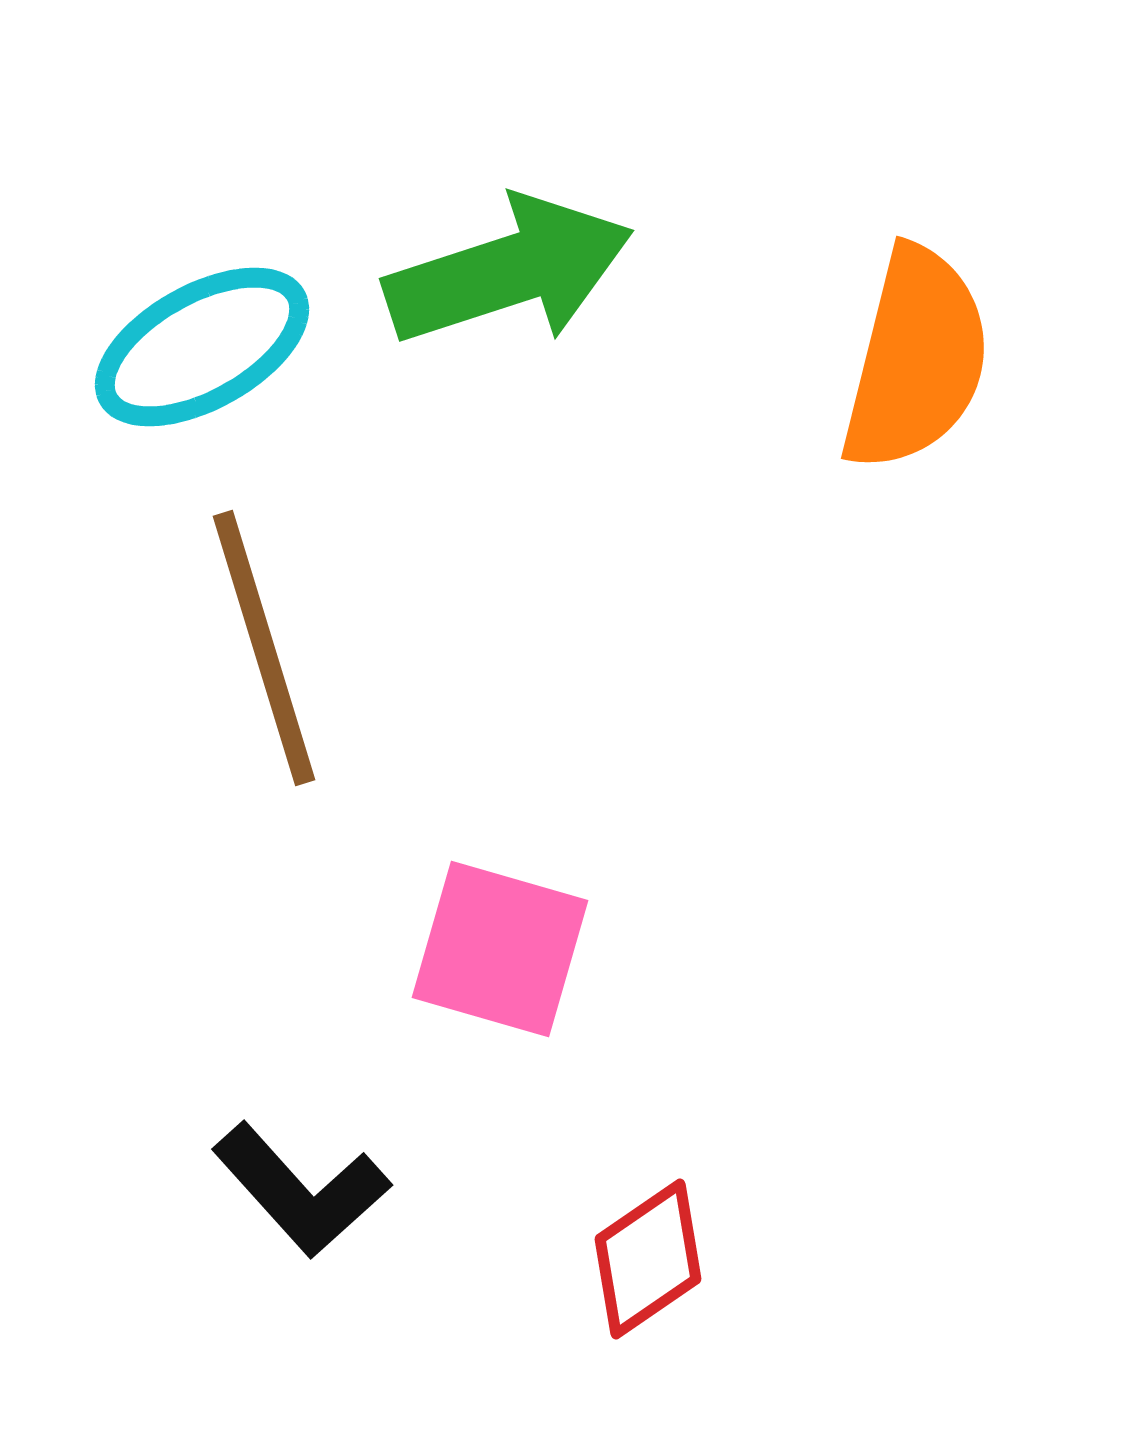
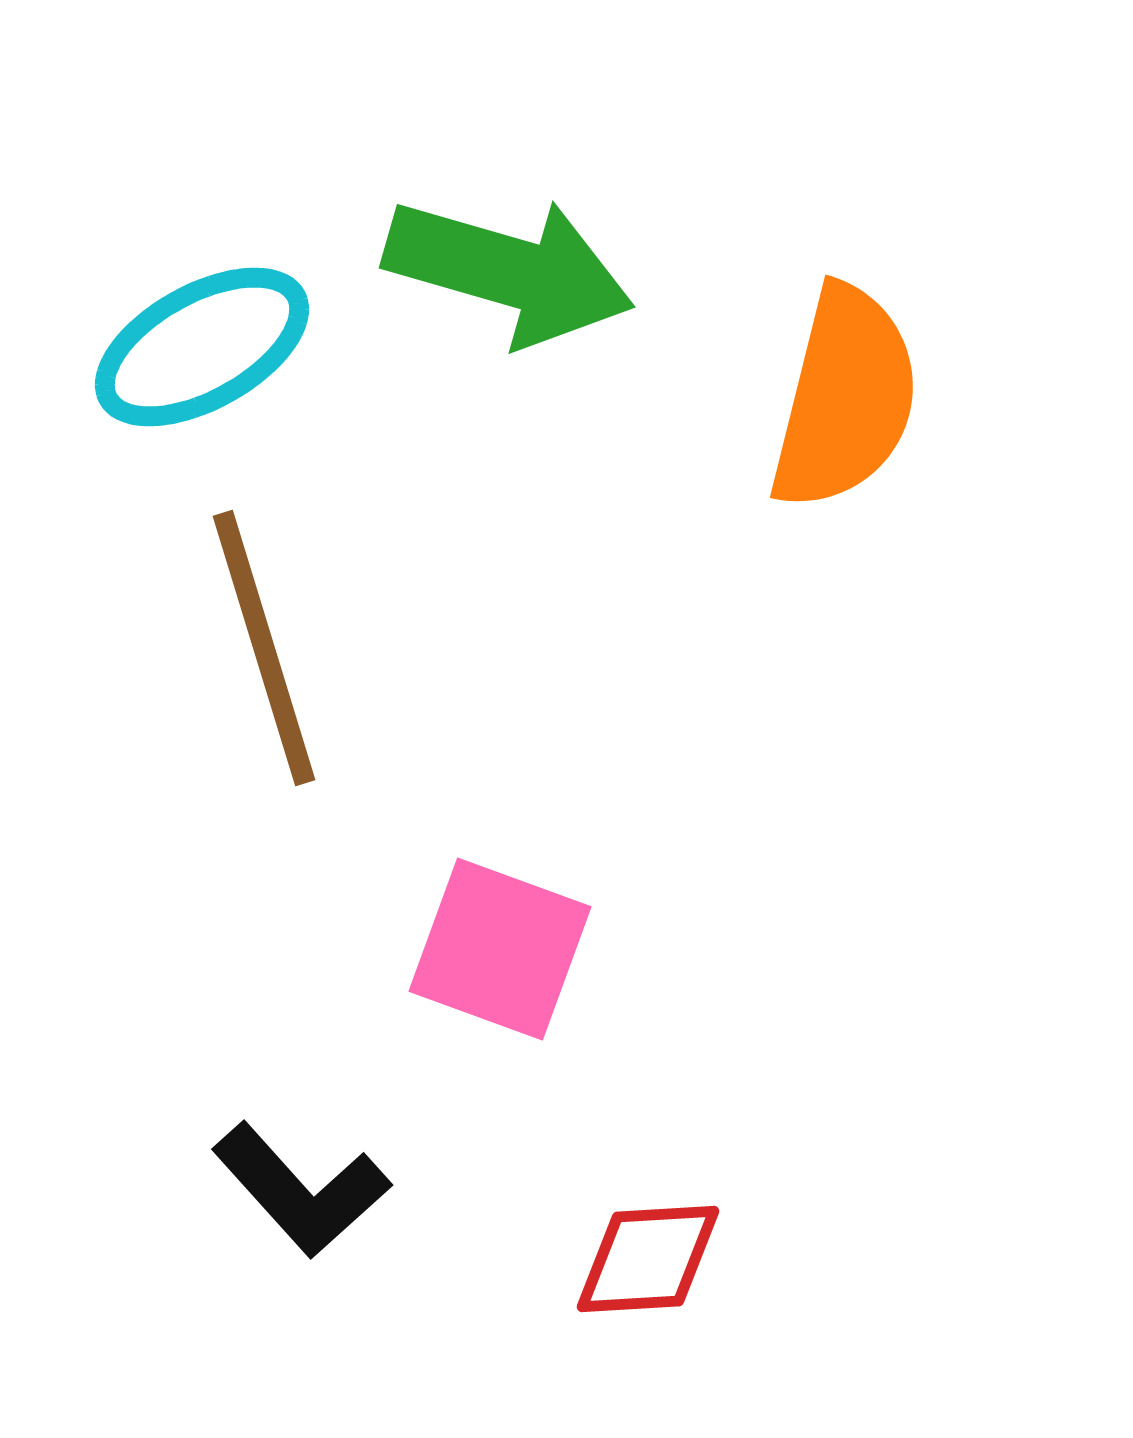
green arrow: rotated 34 degrees clockwise
orange semicircle: moved 71 px left, 39 px down
pink square: rotated 4 degrees clockwise
red diamond: rotated 31 degrees clockwise
